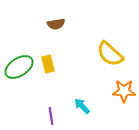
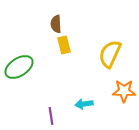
brown semicircle: rotated 96 degrees clockwise
yellow semicircle: rotated 72 degrees clockwise
yellow rectangle: moved 16 px right, 19 px up
cyan arrow: moved 2 px right, 2 px up; rotated 54 degrees counterclockwise
